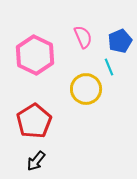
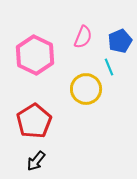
pink semicircle: rotated 45 degrees clockwise
